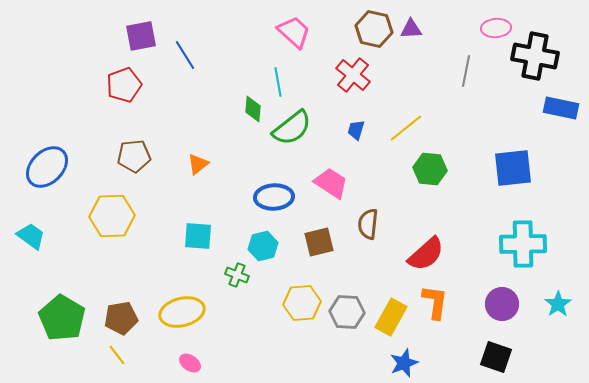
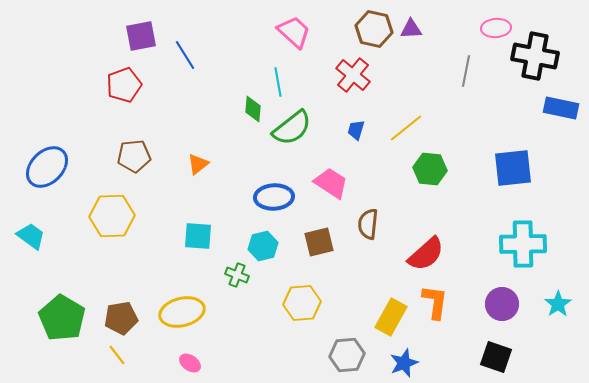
gray hexagon at (347, 312): moved 43 px down; rotated 8 degrees counterclockwise
